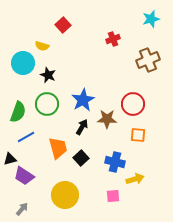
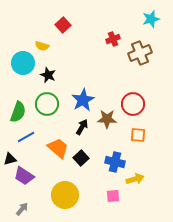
brown cross: moved 8 px left, 7 px up
orange trapezoid: rotated 35 degrees counterclockwise
